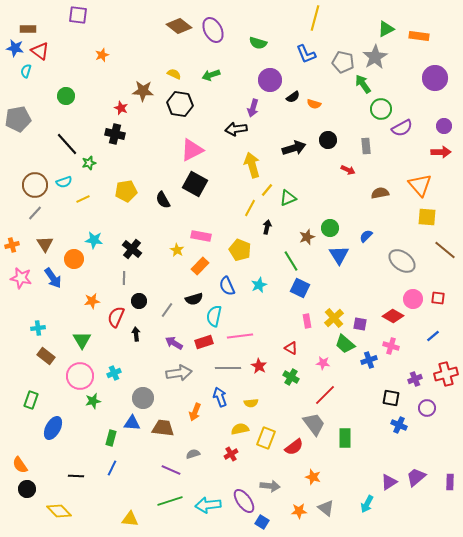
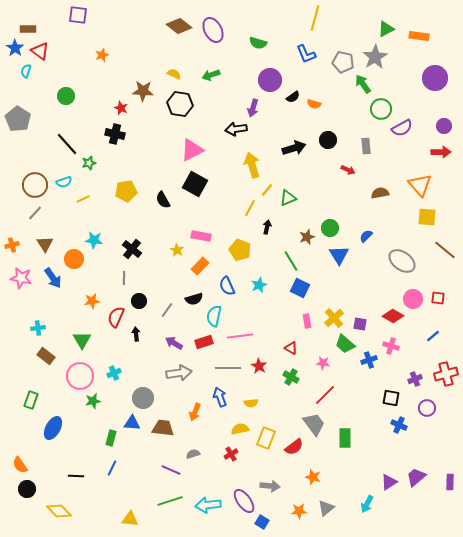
blue star at (15, 48): rotated 24 degrees clockwise
gray pentagon at (18, 119): rotated 30 degrees counterclockwise
gray triangle at (326, 508): rotated 42 degrees clockwise
